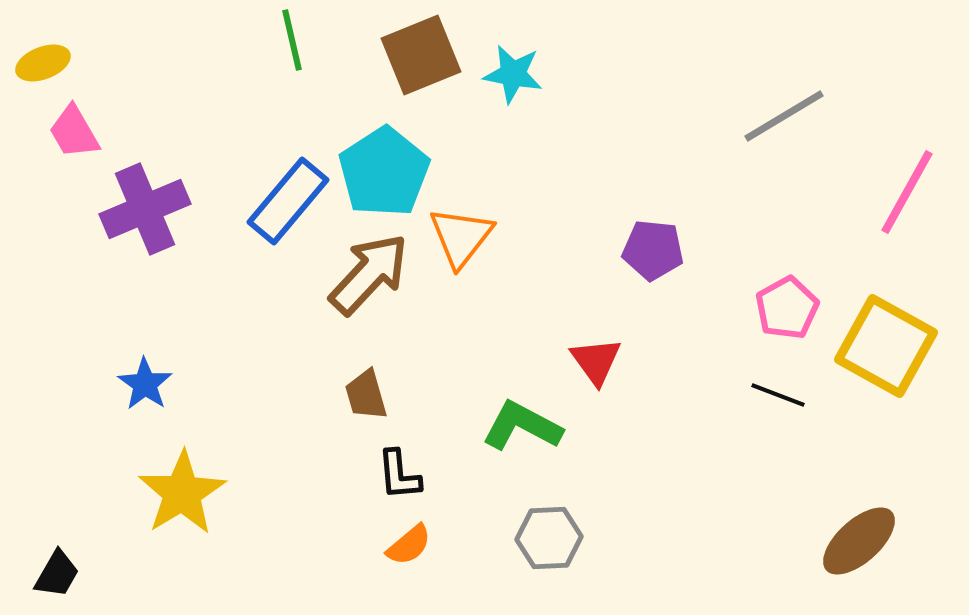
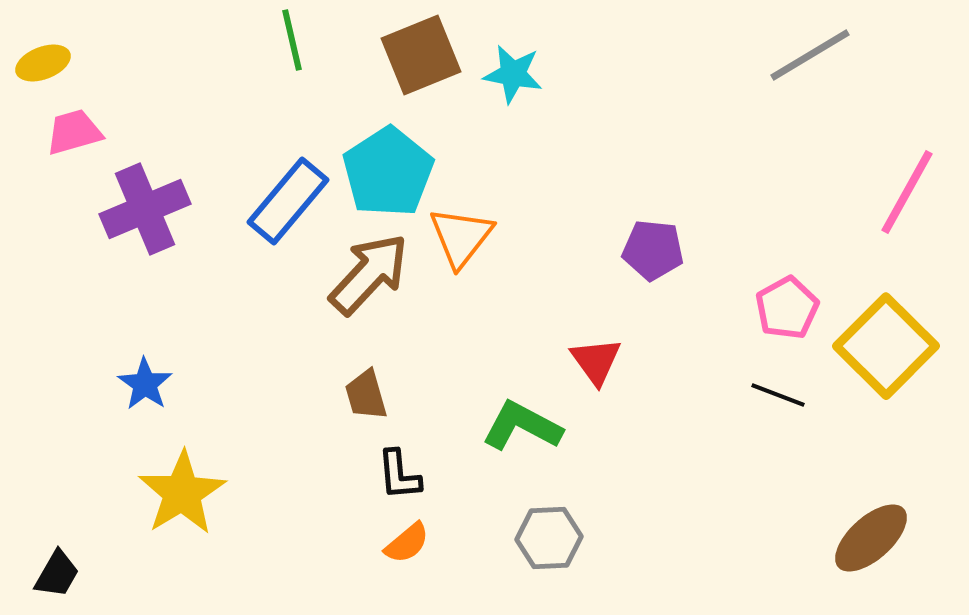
gray line: moved 26 px right, 61 px up
pink trapezoid: rotated 104 degrees clockwise
cyan pentagon: moved 4 px right
yellow square: rotated 16 degrees clockwise
brown ellipse: moved 12 px right, 3 px up
orange semicircle: moved 2 px left, 2 px up
